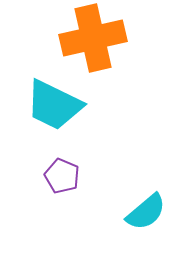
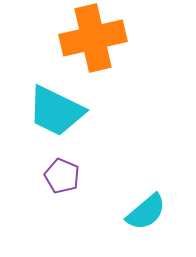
cyan trapezoid: moved 2 px right, 6 px down
